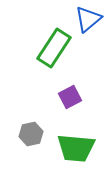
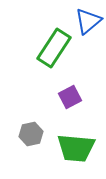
blue triangle: moved 2 px down
